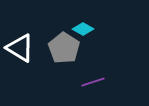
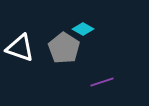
white triangle: rotated 12 degrees counterclockwise
purple line: moved 9 px right
